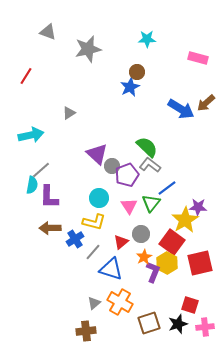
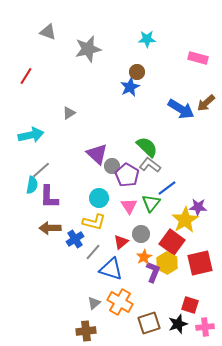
purple pentagon at (127, 175): rotated 20 degrees counterclockwise
